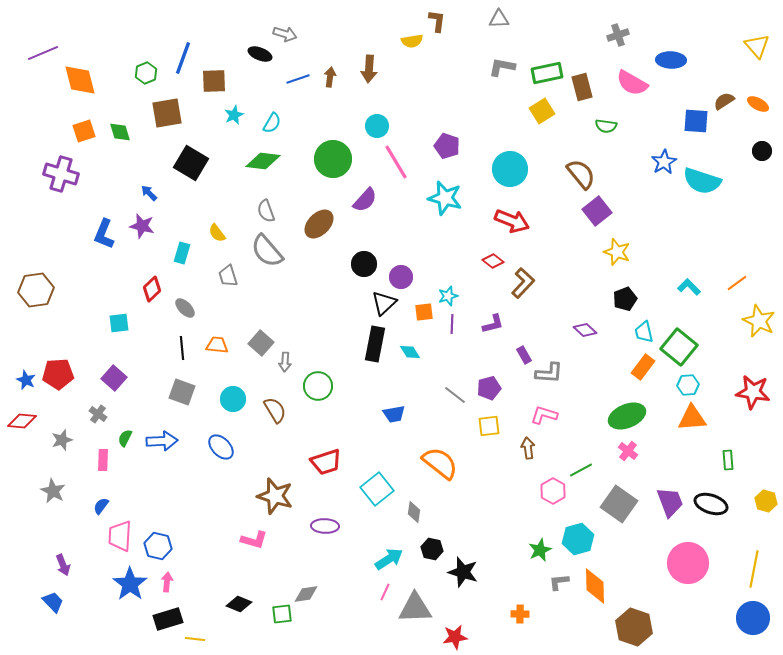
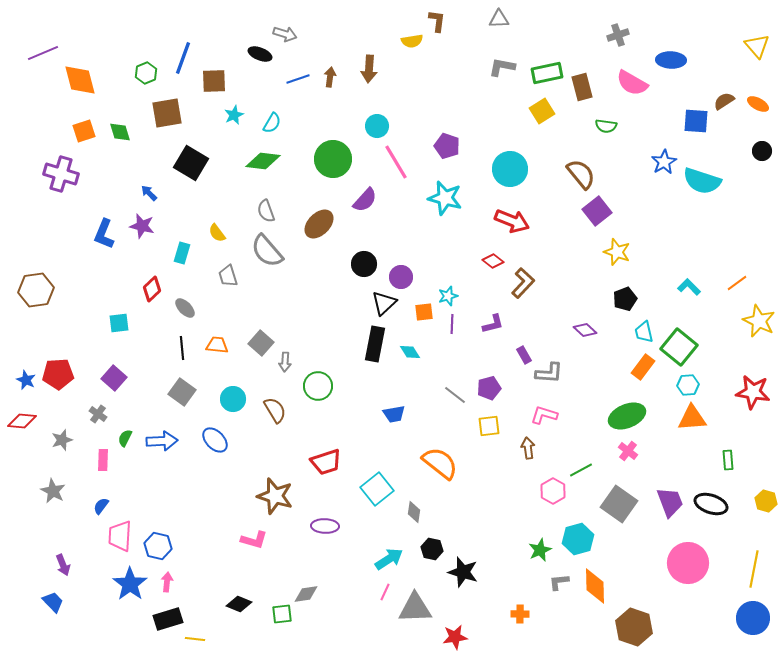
gray square at (182, 392): rotated 16 degrees clockwise
blue ellipse at (221, 447): moved 6 px left, 7 px up
